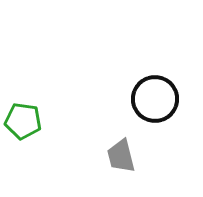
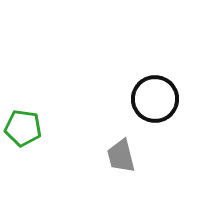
green pentagon: moved 7 px down
